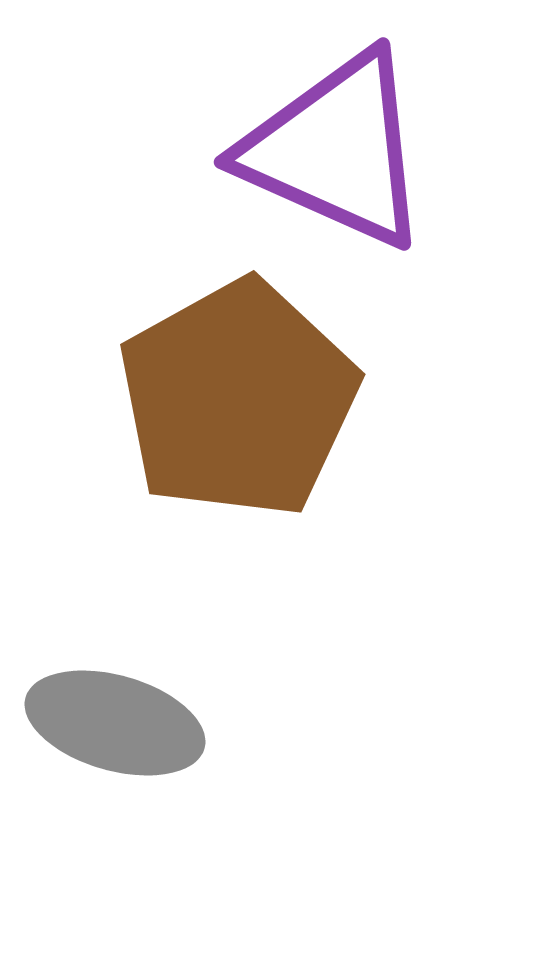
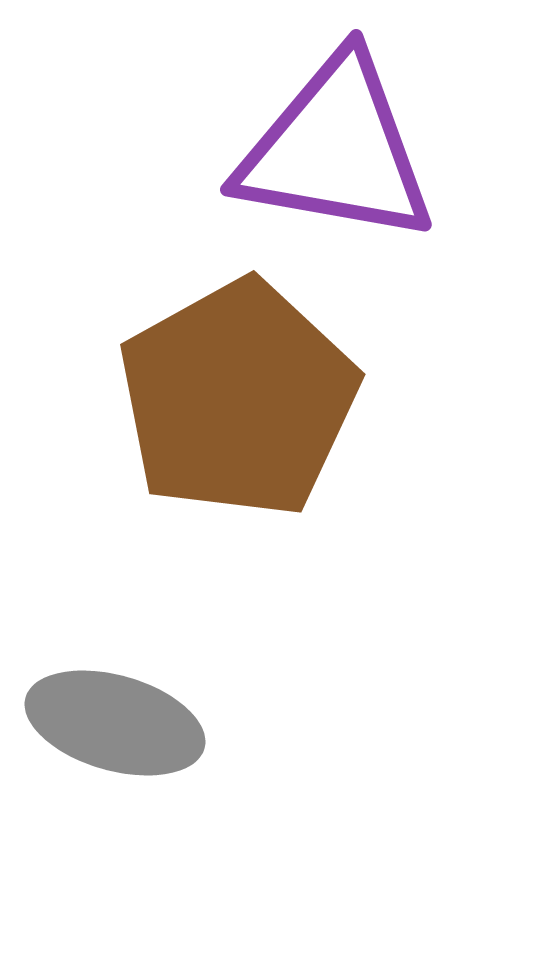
purple triangle: rotated 14 degrees counterclockwise
